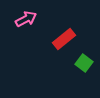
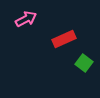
red rectangle: rotated 15 degrees clockwise
